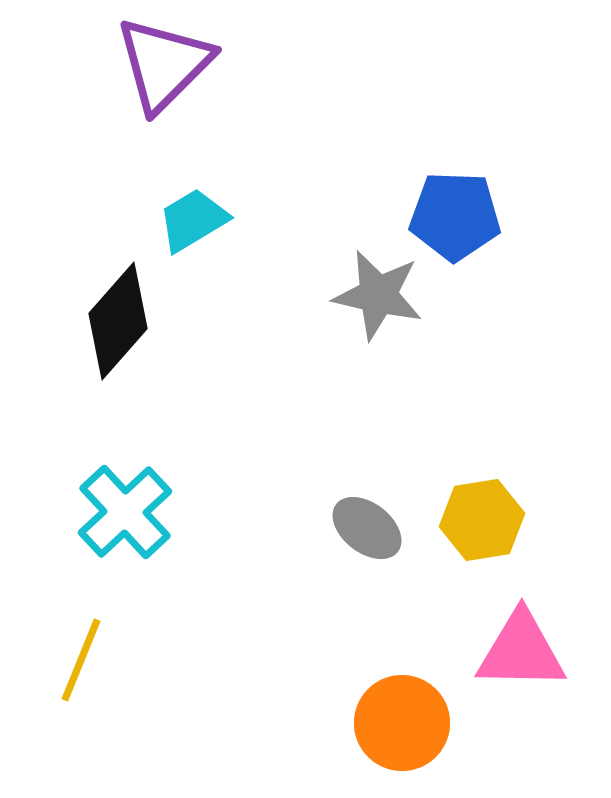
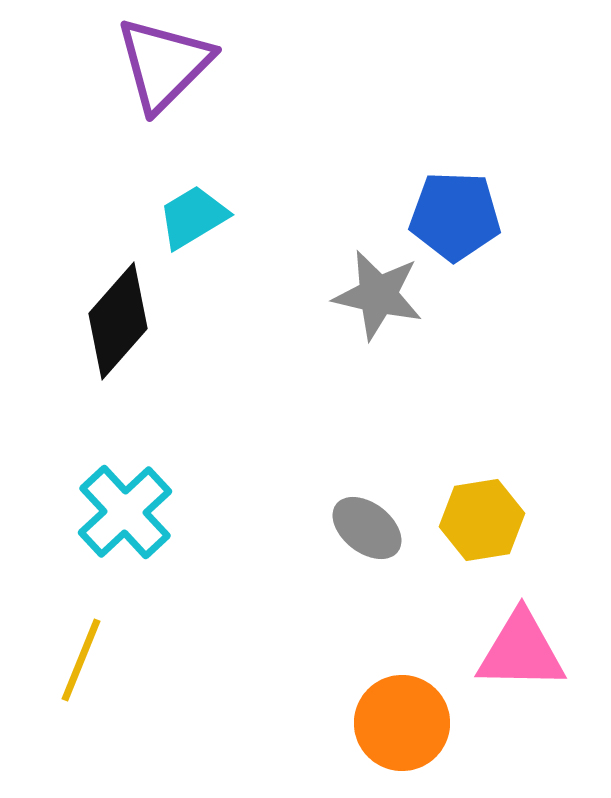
cyan trapezoid: moved 3 px up
